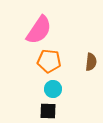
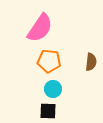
pink semicircle: moved 1 px right, 2 px up
